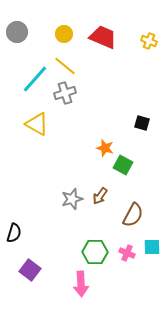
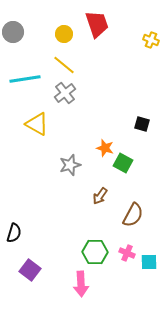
gray circle: moved 4 px left
red trapezoid: moved 6 px left, 13 px up; rotated 48 degrees clockwise
yellow cross: moved 2 px right, 1 px up
yellow line: moved 1 px left, 1 px up
cyan line: moved 10 px left; rotated 40 degrees clockwise
gray cross: rotated 20 degrees counterclockwise
black square: moved 1 px down
green square: moved 2 px up
gray star: moved 2 px left, 34 px up
cyan square: moved 3 px left, 15 px down
